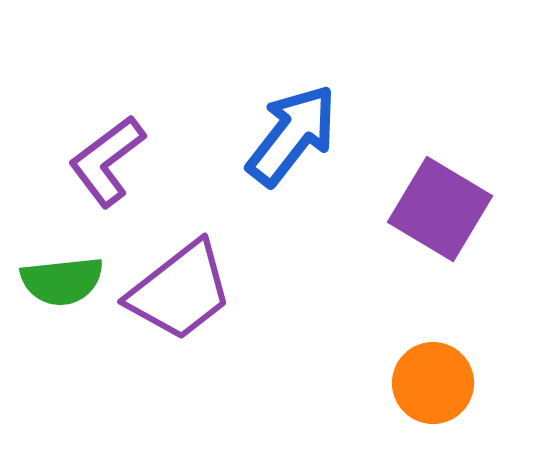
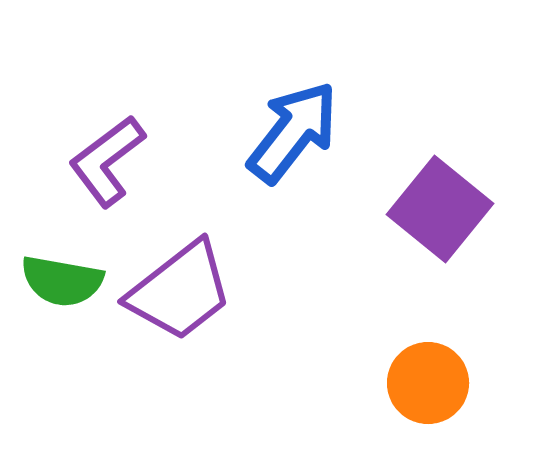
blue arrow: moved 1 px right, 3 px up
purple square: rotated 8 degrees clockwise
green semicircle: rotated 16 degrees clockwise
orange circle: moved 5 px left
